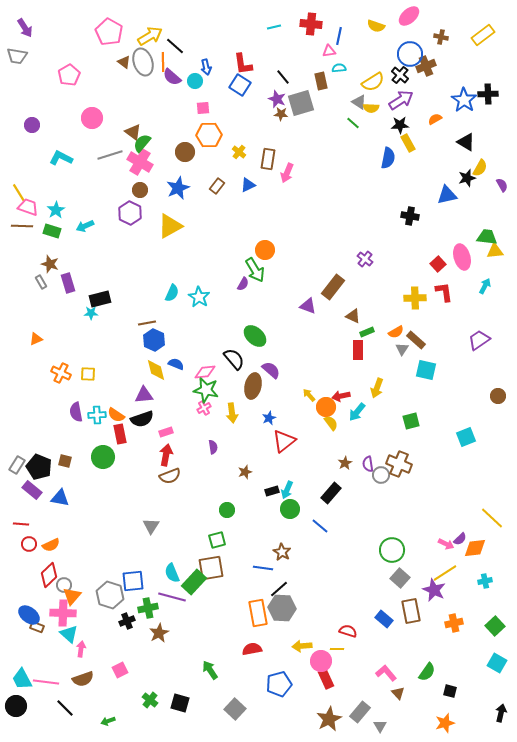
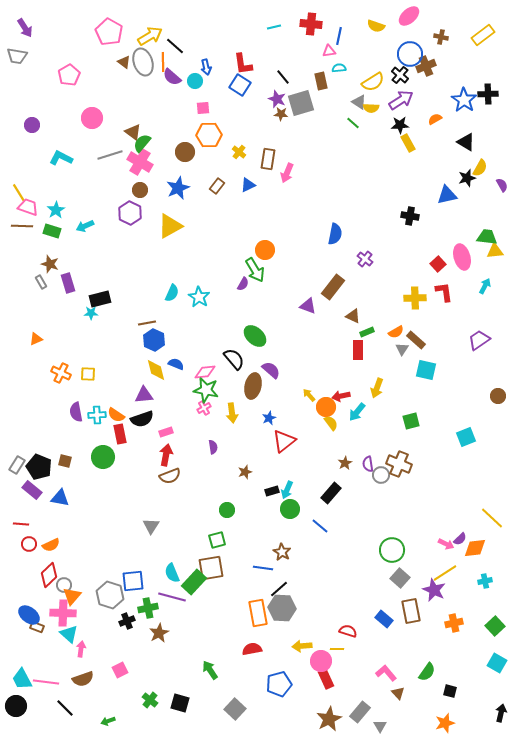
blue semicircle at (388, 158): moved 53 px left, 76 px down
